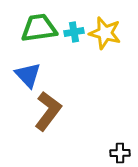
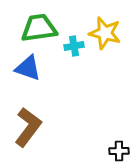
cyan cross: moved 14 px down
blue triangle: moved 7 px up; rotated 28 degrees counterclockwise
brown L-shape: moved 20 px left, 16 px down
black cross: moved 1 px left, 2 px up
